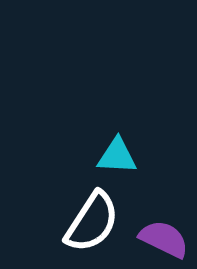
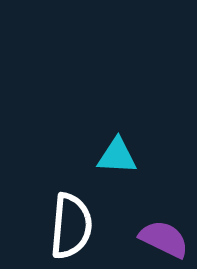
white semicircle: moved 21 px left, 4 px down; rotated 28 degrees counterclockwise
